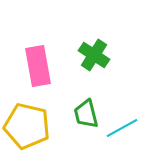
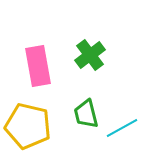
green cross: moved 4 px left; rotated 20 degrees clockwise
yellow pentagon: moved 1 px right
